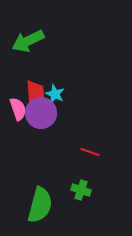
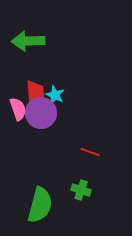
green arrow: rotated 24 degrees clockwise
cyan star: moved 1 px down
